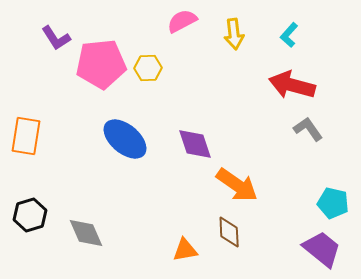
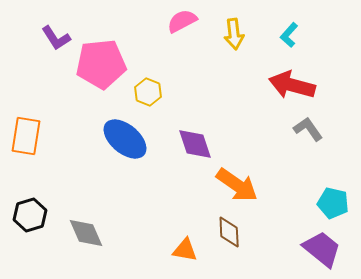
yellow hexagon: moved 24 px down; rotated 24 degrees clockwise
orange triangle: rotated 20 degrees clockwise
